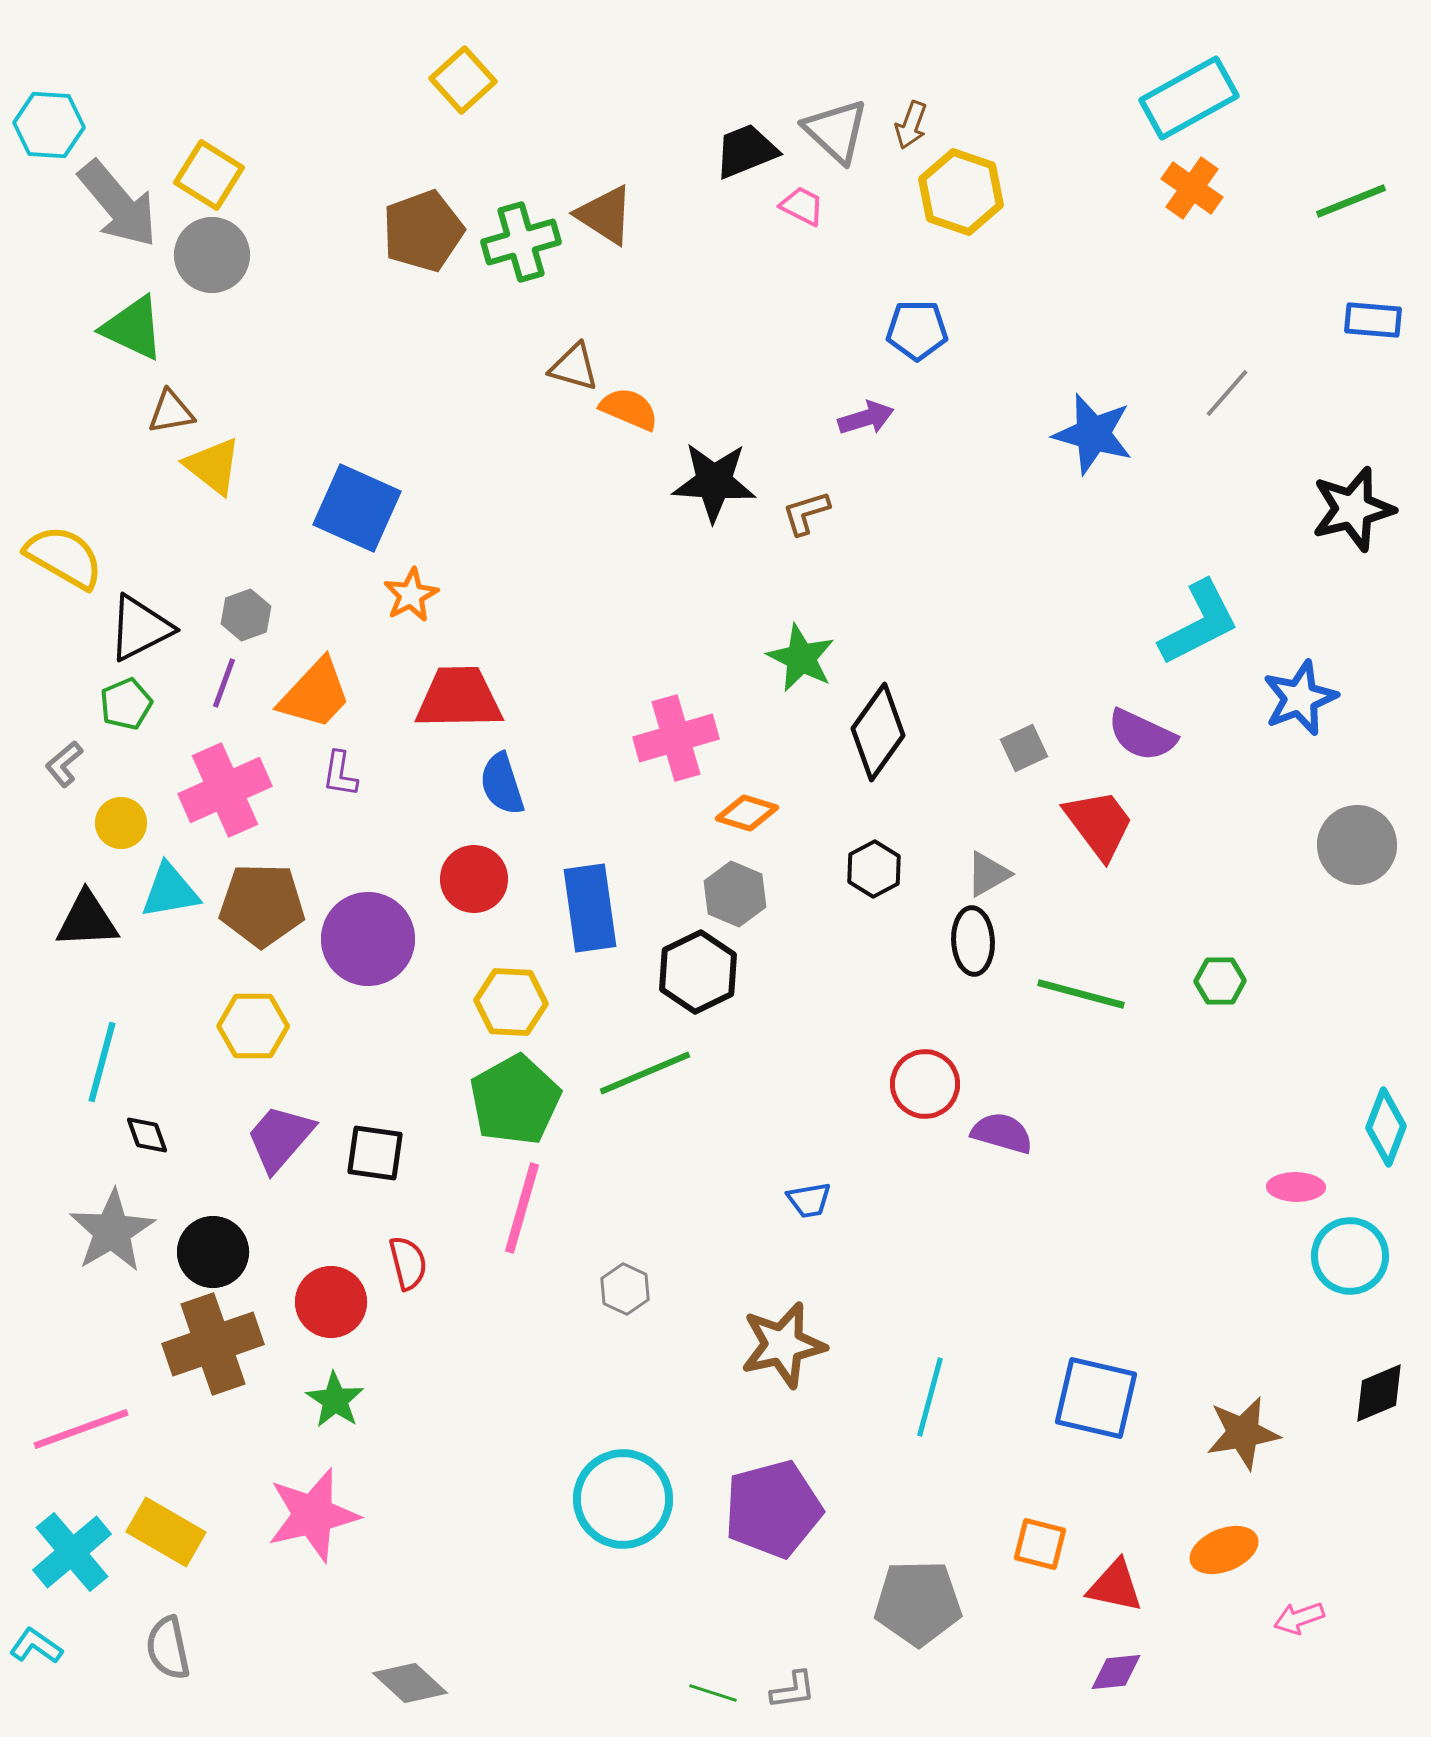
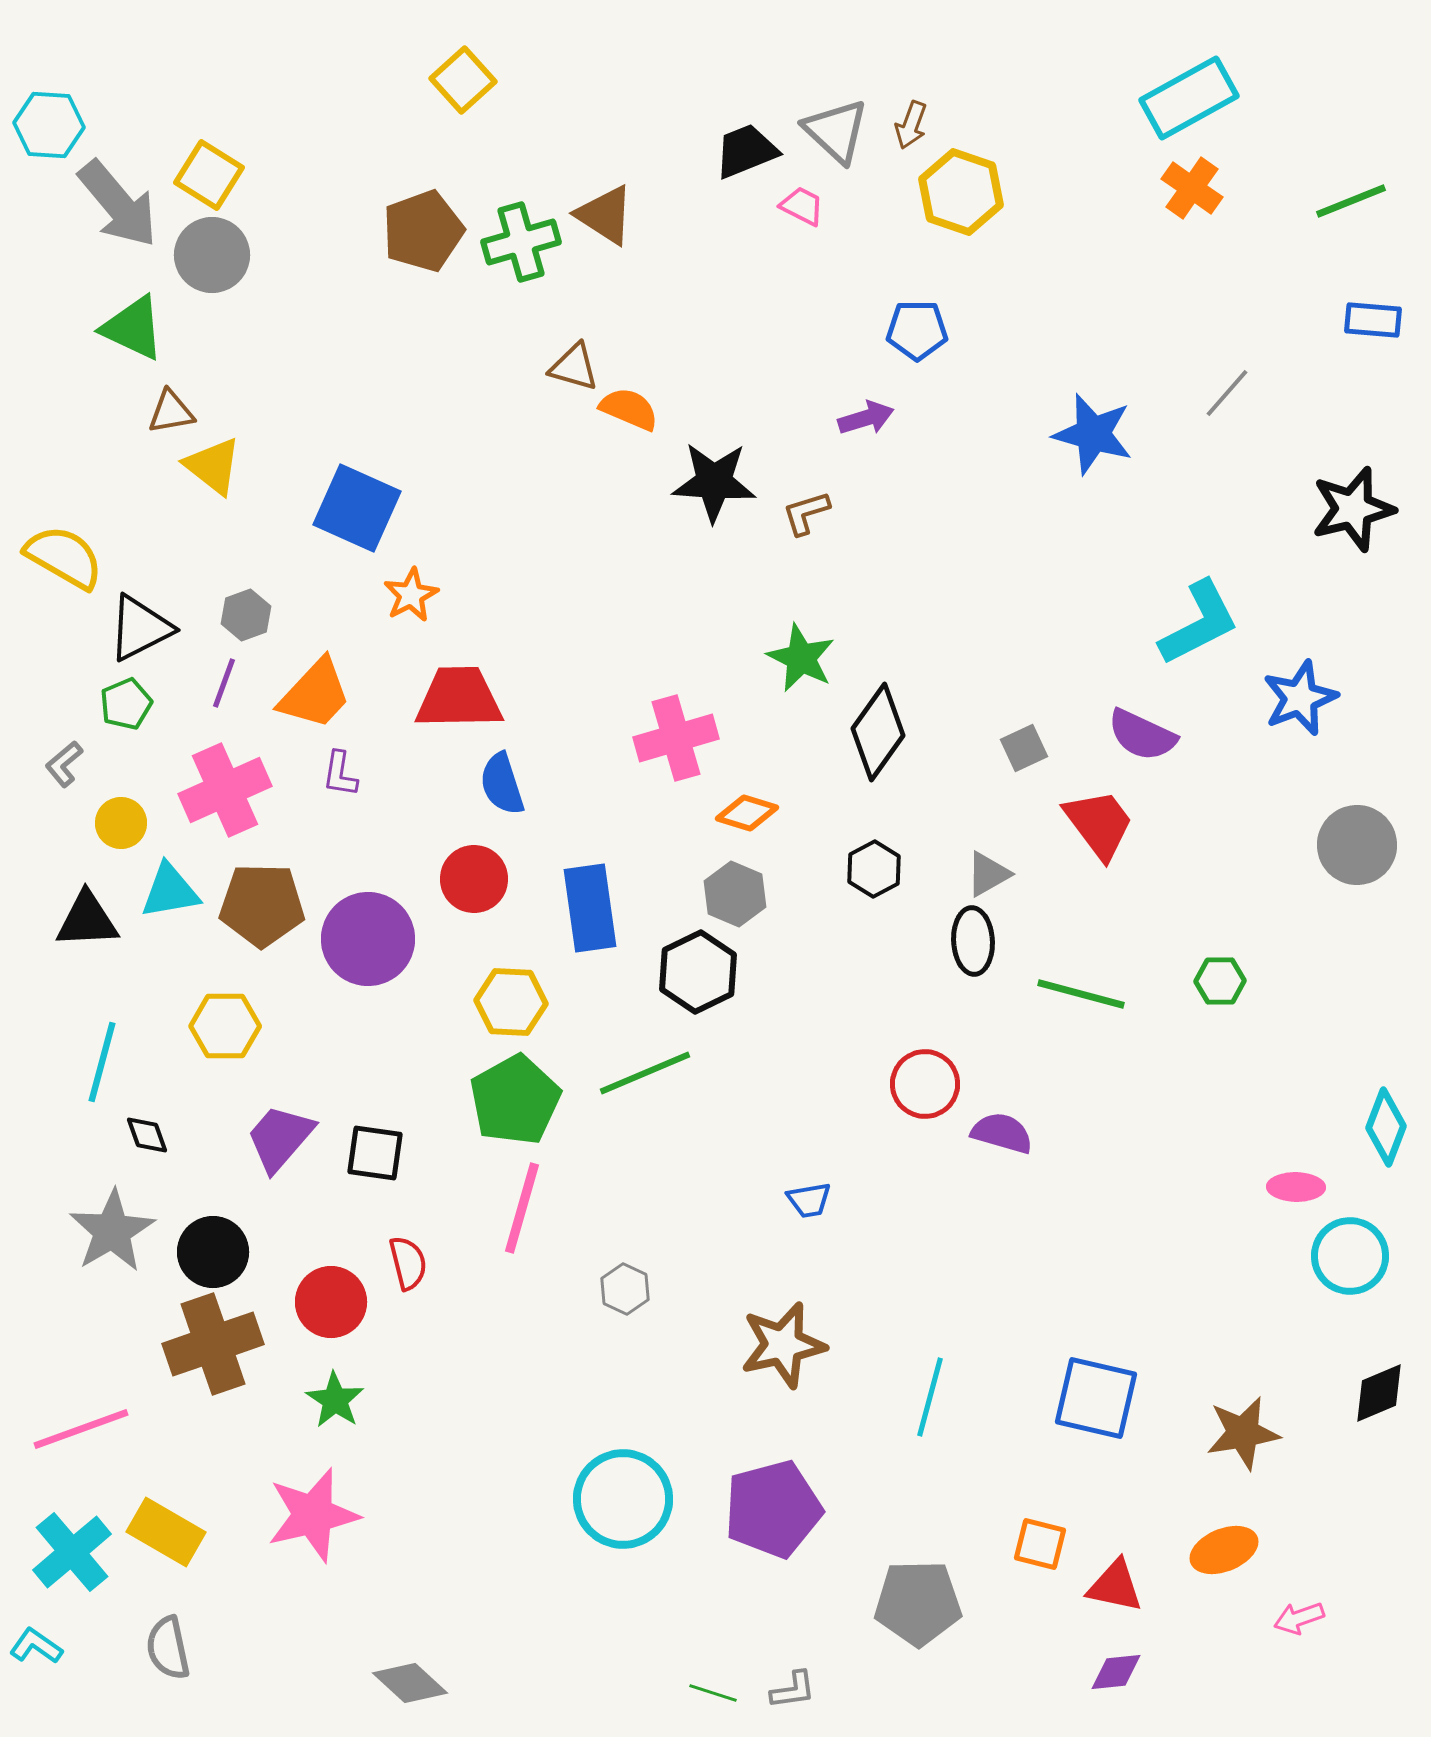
yellow hexagon at (253, 1026): moved 28 px left
